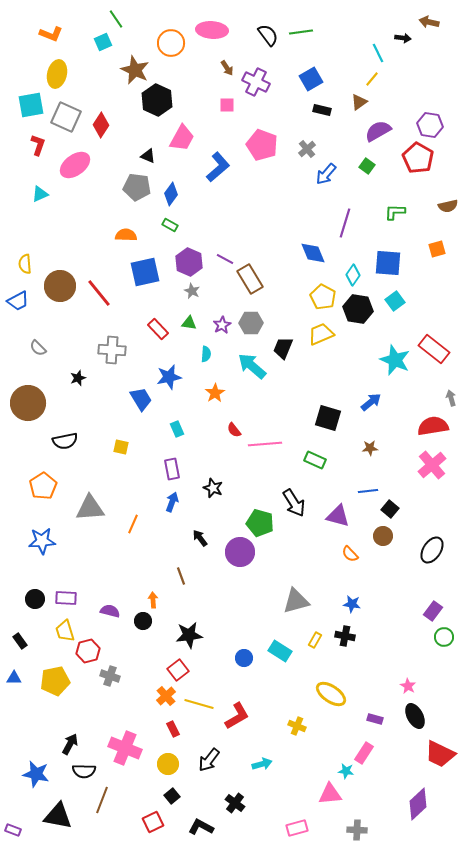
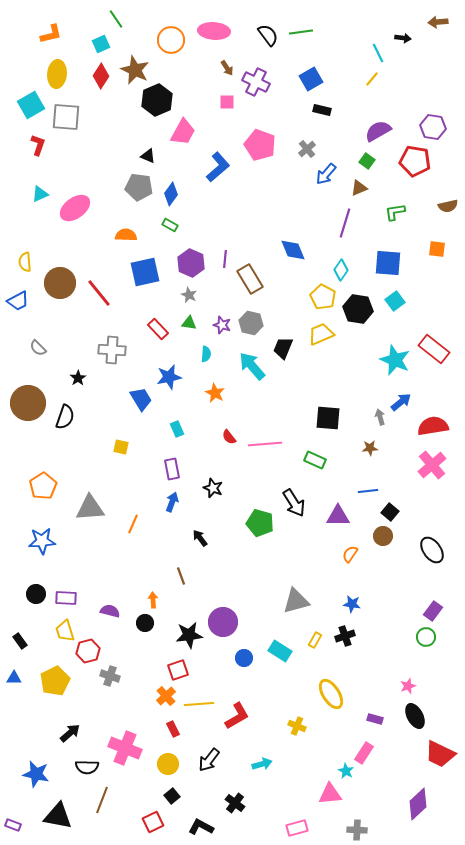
brown arrow at (429, 22): moved 9 px right; rotated 18 degrees counterclockwise
pink ellipse at (212, 30): moved 2 px right, 1 px down
orange L-shape at (51, 34): rotated 35 degrees counterclockwise
cyan square at (103, 42): moved 2 px left, 2 px down
orange circle at (171, 43): moved 3 px up
yellow ellipse at (57, 74): rotated 8 degrees counterclockwise
black hexagon at (157, 100): rotated 12 degrees clockwise
brown triangle at (359, 102): moved 86 px down; rotated 12 degrees clockwise
cyan square at (31, 105): rotated 20 degrees counterclockwise
pink square at (227, 105): moved 3 px up
gray square at (66, 117): rotated 20 degrees counterclockwise
red diamond at (101, 125): moved 49 px up
purple hexagon at (430, 125): moved 3 px right, 2 px down
pink trapezoid at (182, 138): moved 1 px right, 6 px up
pink pentagon at (262, 145): moved 2 px left
red pentagon at (418, 158): moved 3 px left, 3 px down; rotated 20 degrees counterclockwise
pink ellipse at (75, 165): moved 43 px down
green square at (367, 166): moved 5 px up
gray pentagon at (137, 187): moved 2 px right
green L-shape at (395, 212): rotated 10 degrees counterclockwise
orange square at (437, 249): rotated 24 degrees clockwise
blue diamond at (313, 253): moved 20 px left, 3 px up
purple line at (225, 259): rotated 66 degrees clockwise
purple hexagon at (189, 262): moved 2 px right, 1 px down
yellow semicircle at (25, 264): moved 2 px up
cyan diamond at (353, 275): moved 12 px left, 5 px up
brown circle at (60, 286): moved 3 px up
gray star at (192, 291): moved 3 px left, 4 px down
gray hexagon at (251, 323): rotated 15 degrees clockwise
purple star at (222, 325): rotated 24 degrees counterclockwise
cyan arrow at (252, 366): rotated 8 degrees clockwise
black star at (78, 378): rotated 14 degrees counterclockwise
orange star at (215, 393): rotated 12 degrees counterclockwise
gray arrow at (451, 398): moved 71 px left, 19 px down
blue arrow at (371, 402): moved 30 px right
black square at (328, 418): rotated 12 degrees counterclockwise
red semicircle at (234, 430): moved 5 px left, 7 px down
black semicircle at (65, 441): moved 24 px up; rotated 60 degrees counterclockwise
black square at (390, 509): moved 3 px down
purple triangle at (338, 516): rotated 15 degrees counterclockwise
black ellipse at (432, 550): rotated 68 degrees counterclockwise
purple circle at (240, 552): moved 17 px left, 70 px down
orange semicircle at (350, 554): rotated 78 degrees clockwise
black circle at (35, 599): moved 1 px right, 5 px up
black circle at (143, 621): moved 2 px right, 2 px down
black cross at (345, 636): rotated 30 degrees counterclockwise
green circle at (444, 637): moved 18 px left
red square at (178, 670): rotated 20 degrees clockwise
yellow pentagon at (55, 681): rotated 16 degrees counterclockwise
pink star at (408, 686): rotated 21 degrees clockwise
yellow ellipse at (331, 694): rotated 24 degrees clockwise
yellow line at (199, 704): rotated 20 degrees counterclockwise
black arrow at (70, 744): moved 11 px up; rotated 20 degrees clockwise
black semicircle at (84, 771): moved 3 px right, 4 px up
cyan star at (346, 771): rotated 21 degrees clockwise
purple rectangle at (13, 830): moved 5 px up
